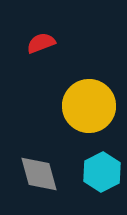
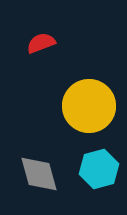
cyan hexagon: moved 3 px left, 3 px up; rotated 12 degrees clockwise
